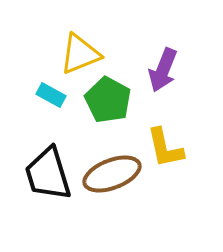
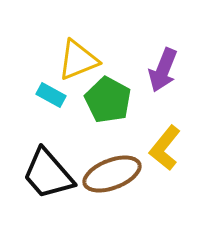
yellow triangle: moved 2 px left, 6 px down
yellow L-shape: rotated 51 degrees clockwise
black trapezoid: rotated 24 degrees counterclockwise
